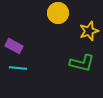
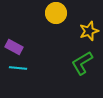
yellow circle: moved 2 px left
purple rectangle: moved 1 px down
green L-shape: rotated 135 degrees clockwise
